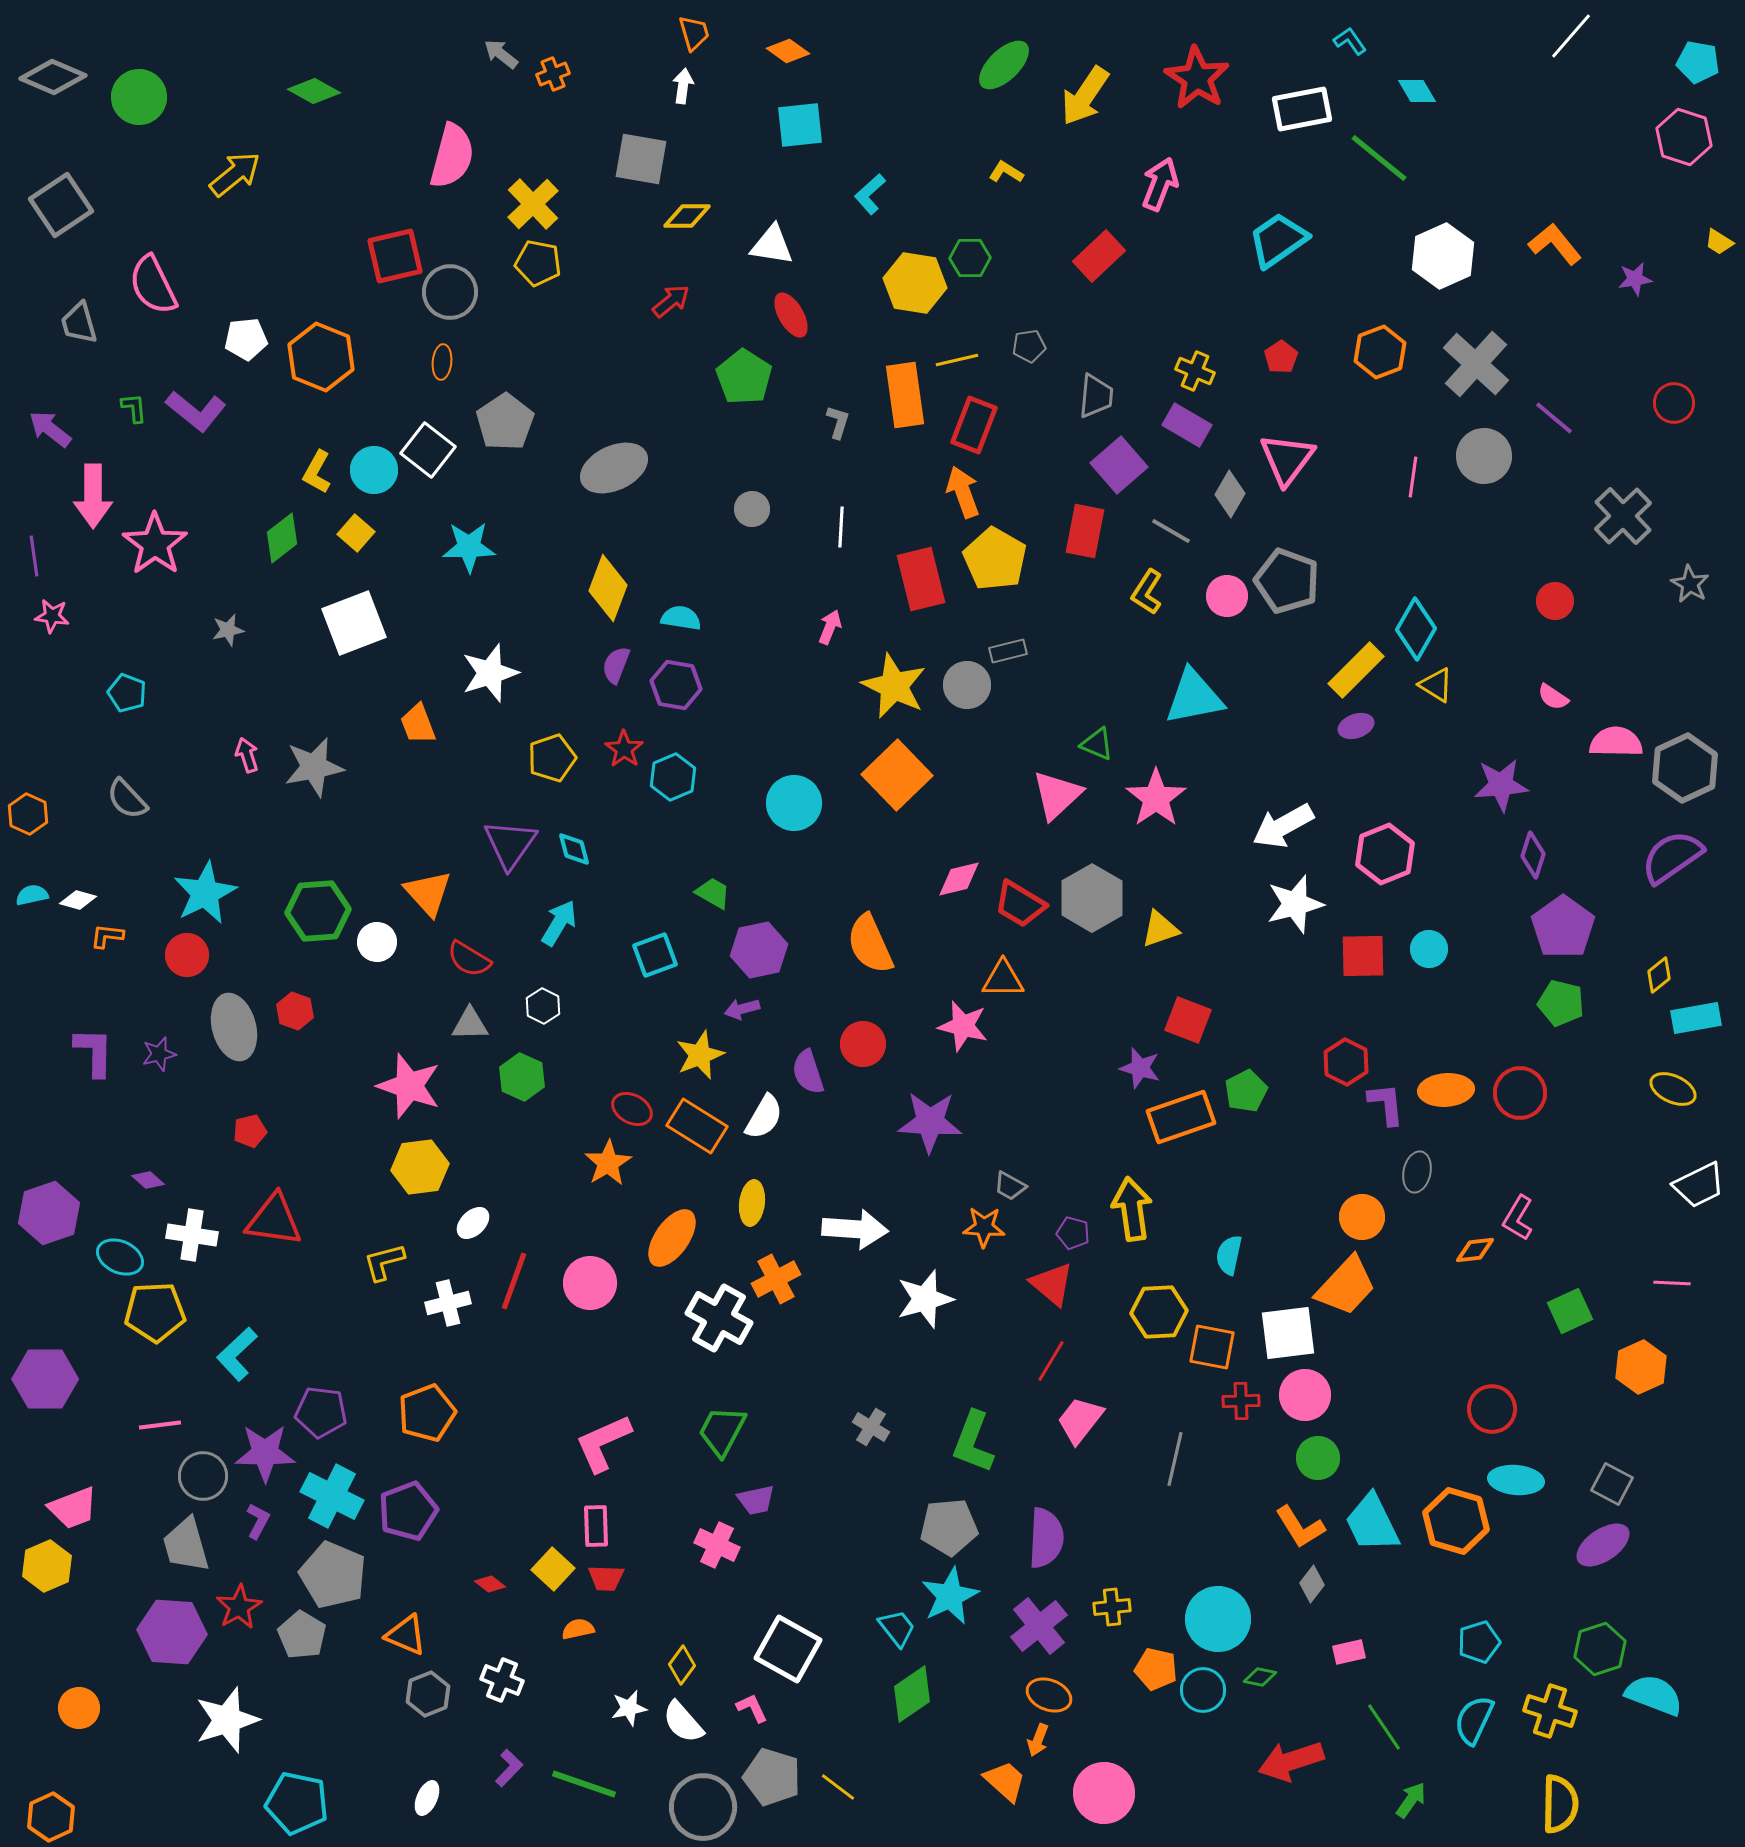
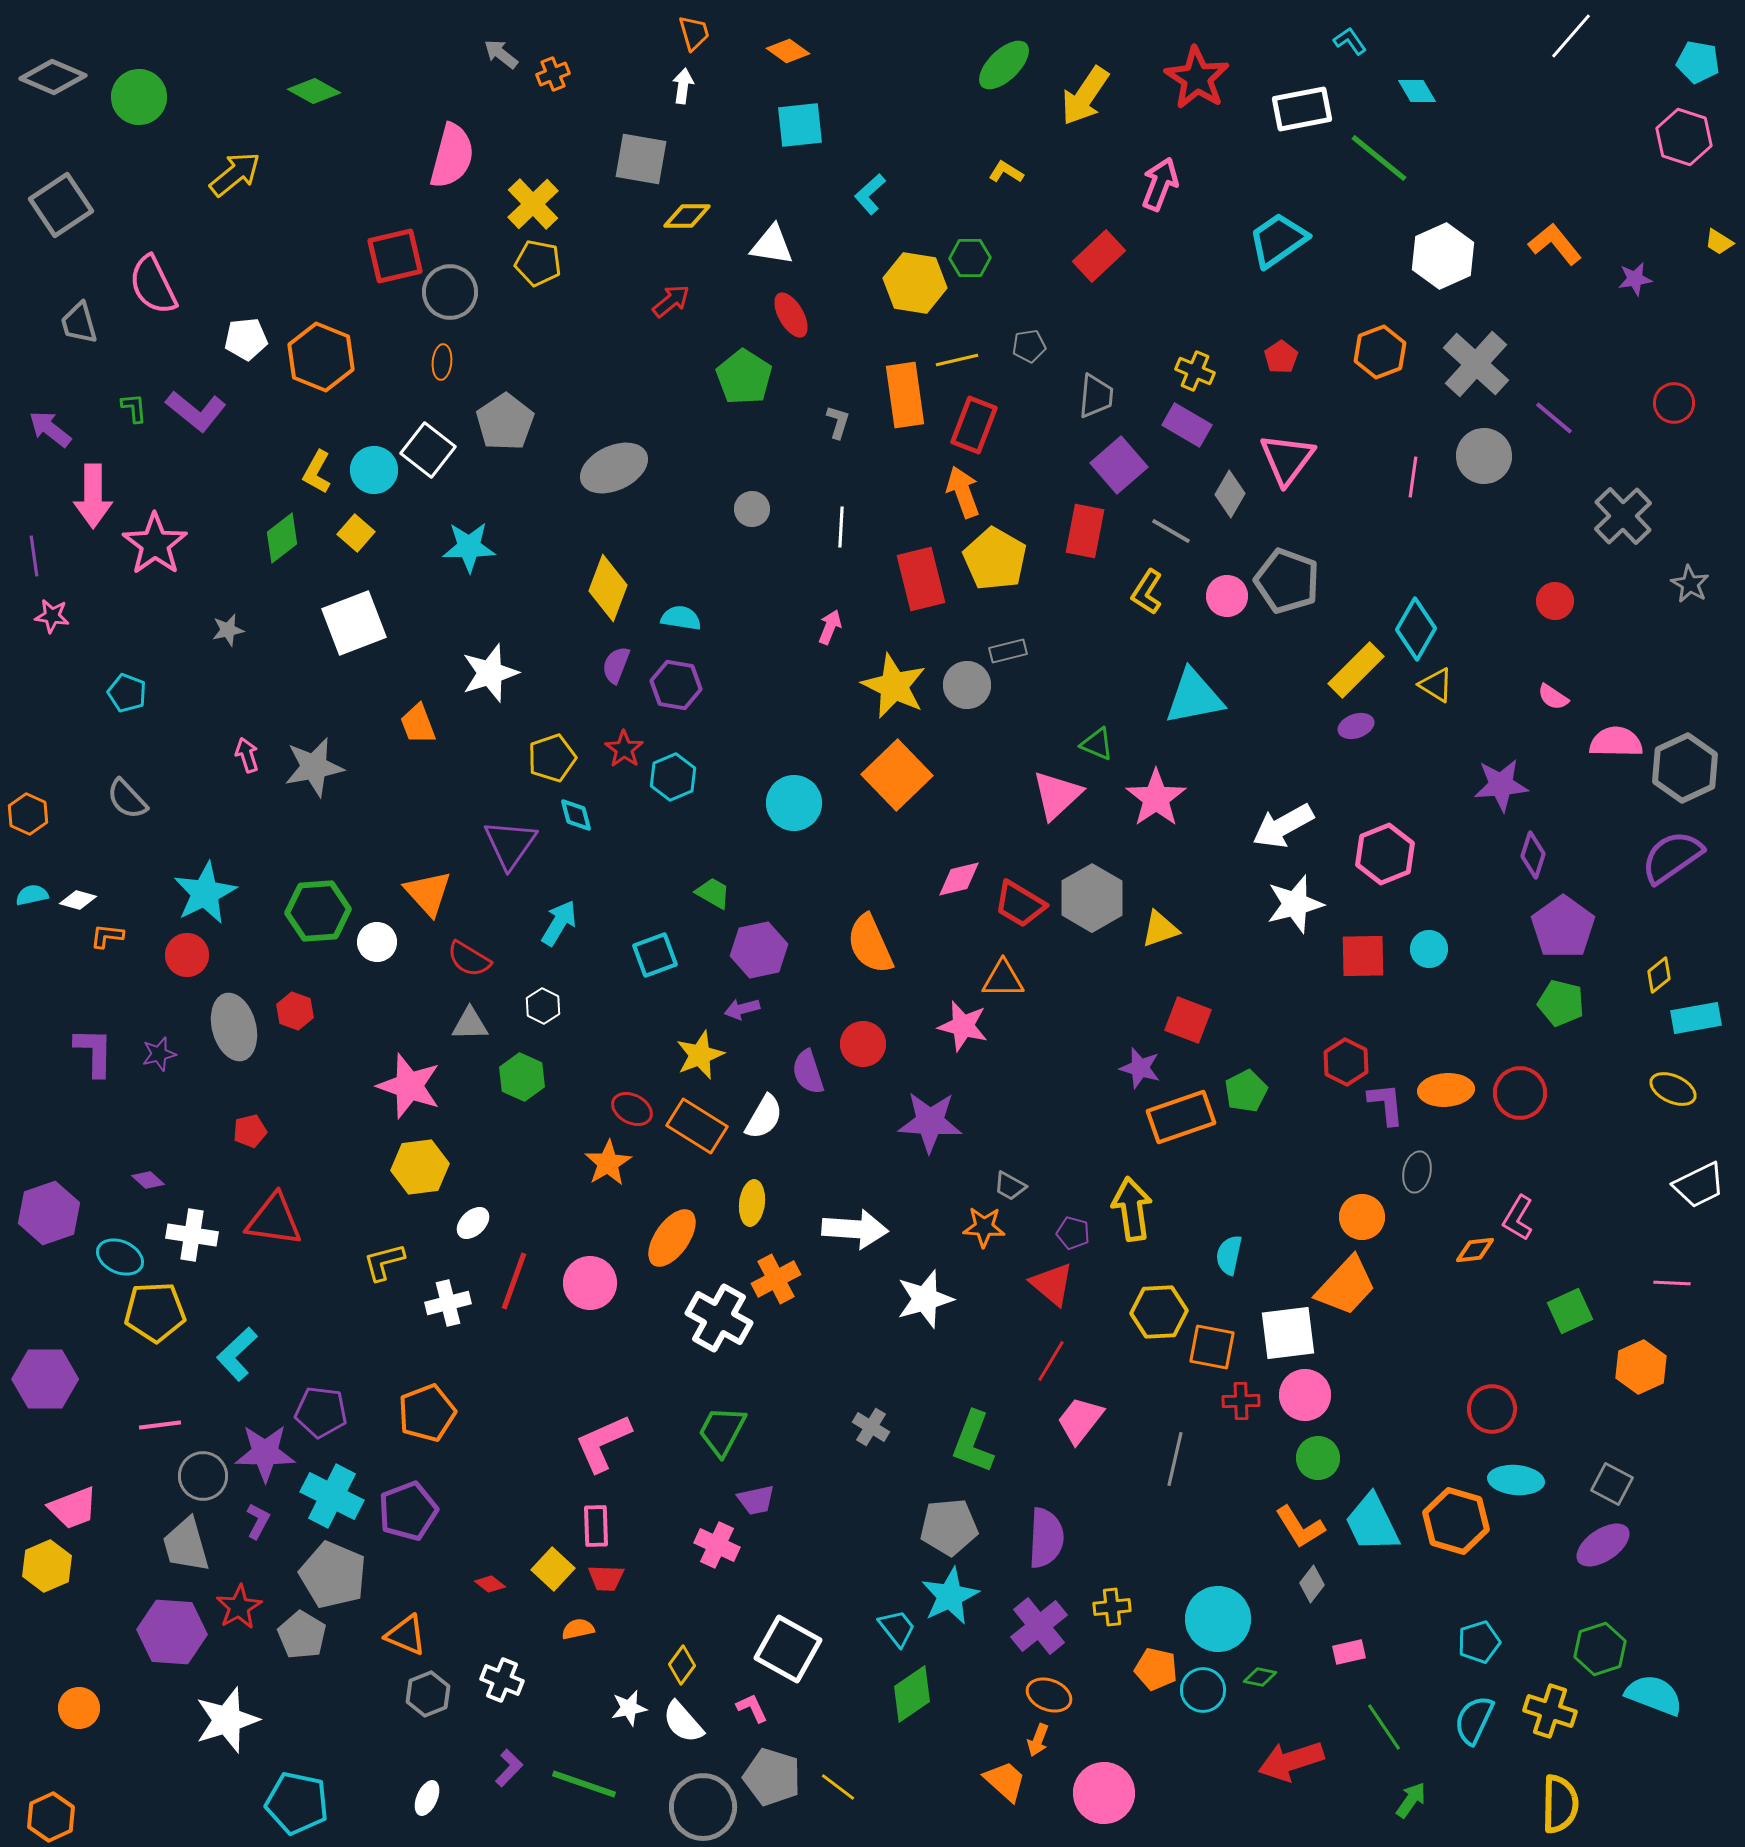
cyan diamond at (574, 849): moved 2 px right, 34 px up
